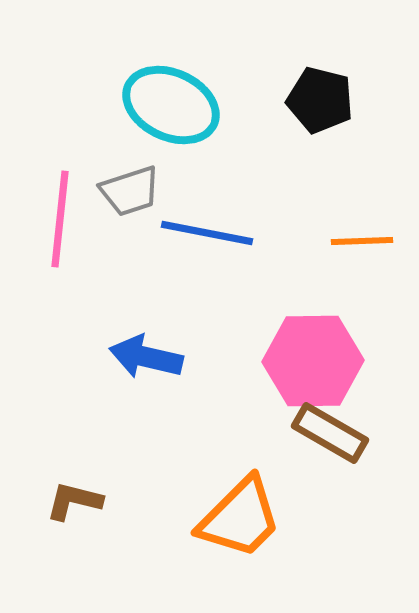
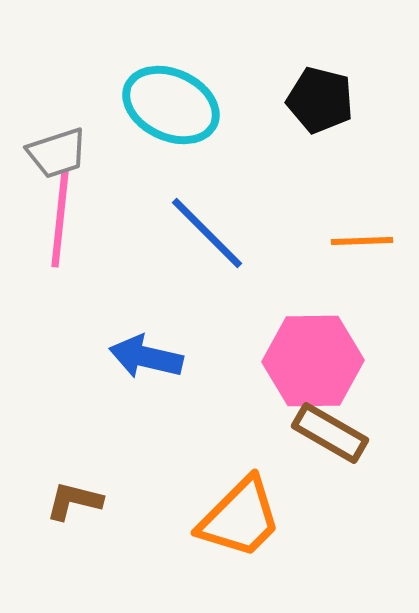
gray trapezoid: moved 73 px left, 38 px up
blue line: rotated 34 degrees clockwise
